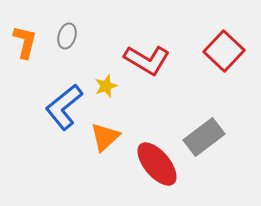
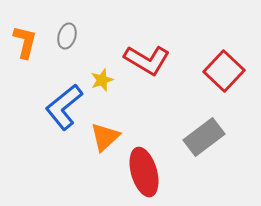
red square: moved 20 px down
yellow star: moved 4 px left, 6 px up
red ellipse: moved 13 px left, 8 px down; rotated 24 degrees clockwise
